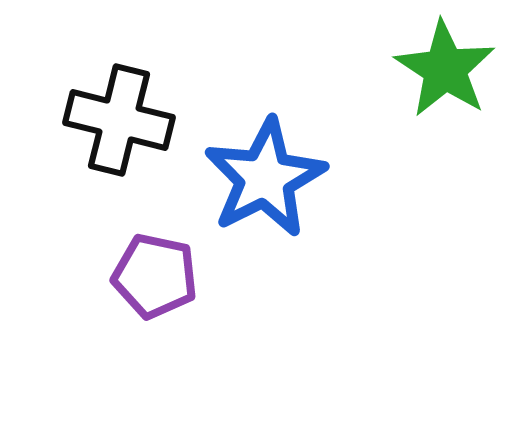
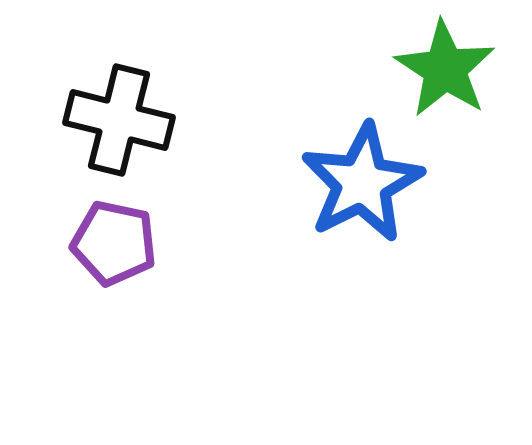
blue star: moved 97 px right, 5 px down
purple pentagon: moved 41 px left, 33 px up
